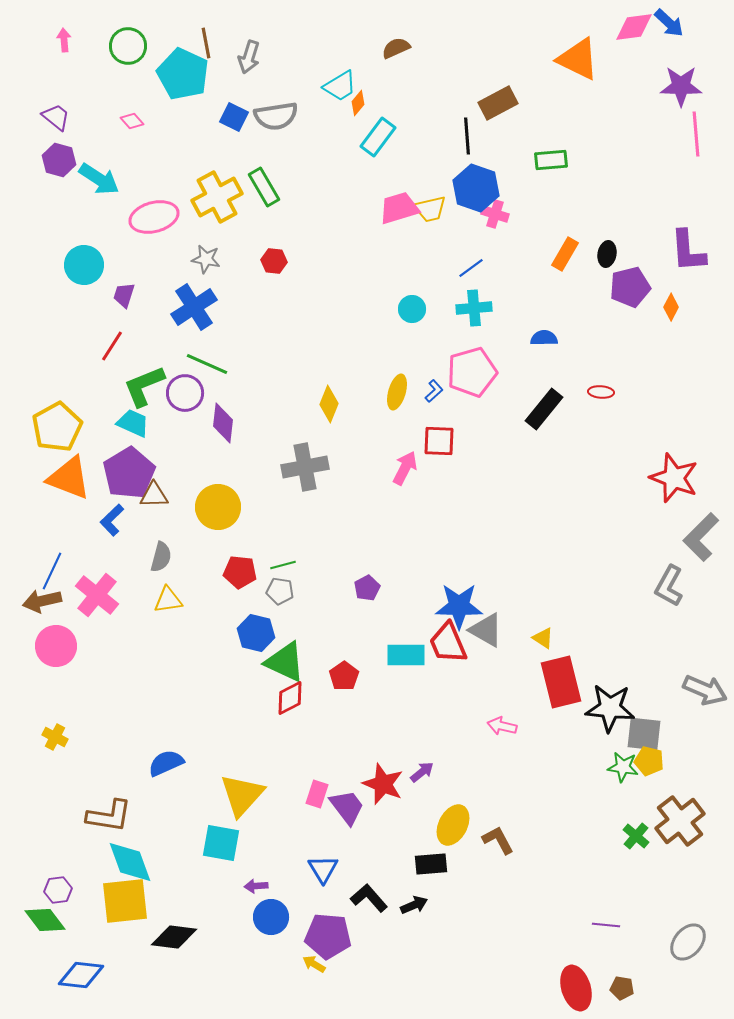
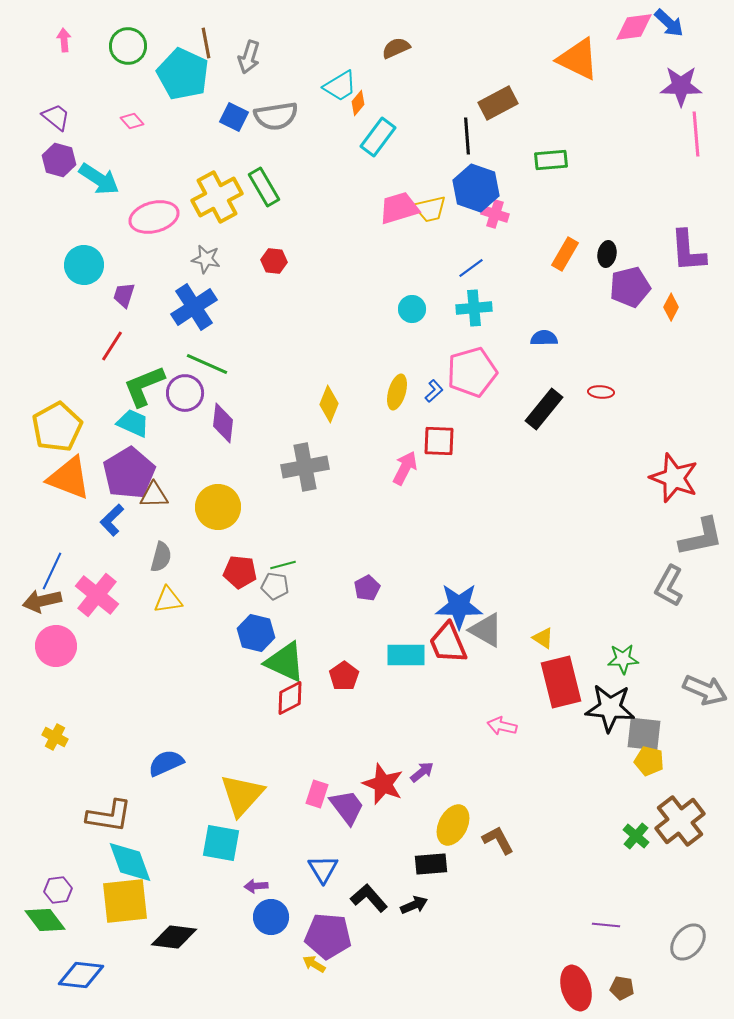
gray L-shape at (701, 537): rotated 147 degrees counterclockwise
gray pentagon at (280, 591): moved 5 px left, 5 px up
green star at (623, 767): moved 108 px up; rotated 12 degrees counterclockwise
